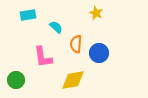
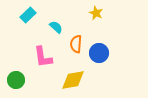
cyan rectangle: rotated 35 degrees counterclockwise
